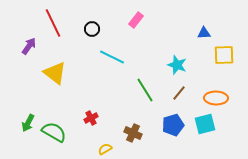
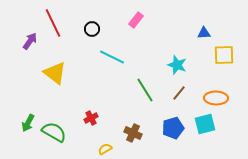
purple arrow: moved 1 px right, 5 px up
blue pentagon: moved 3 px down
